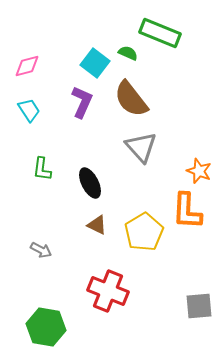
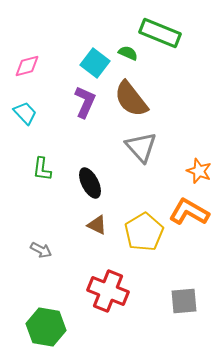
purple L-shape: moved 3 px right
cyan trapezoid: moved 4 px left, 3 px down; rotated 10 degrees counterclockwise
orange L-shape: moved 2 px right, 1 px down; rotated 117 degrees clockwise
gray square: moved 15 px left, 5 px up
